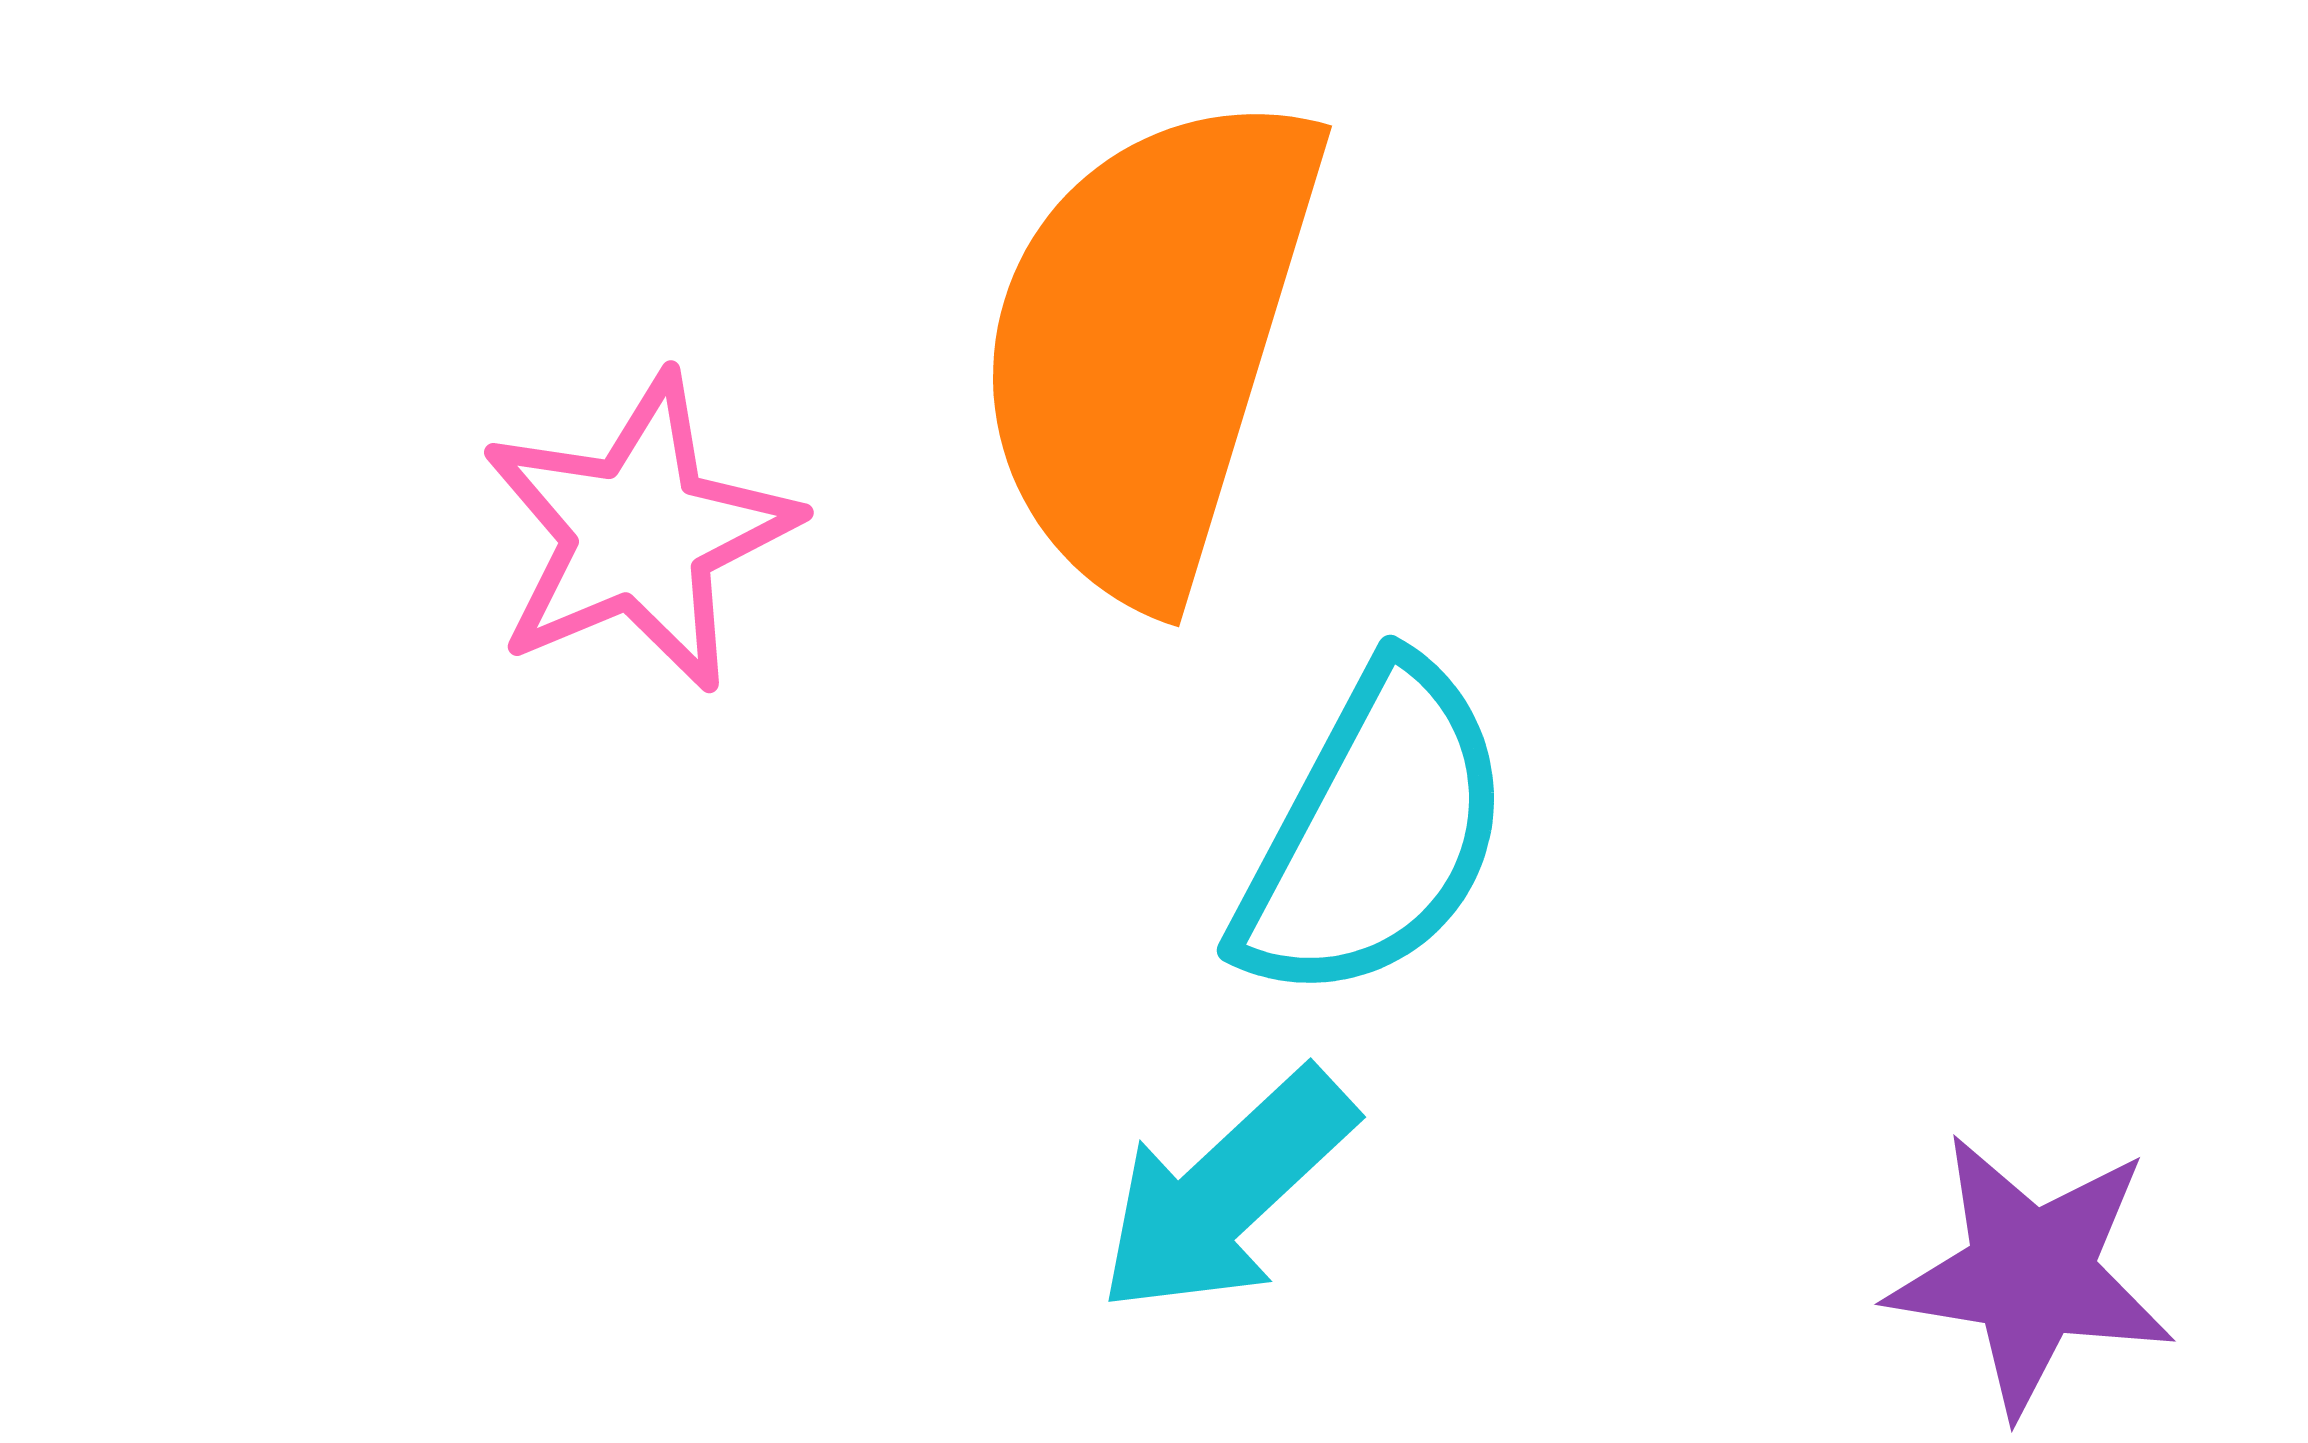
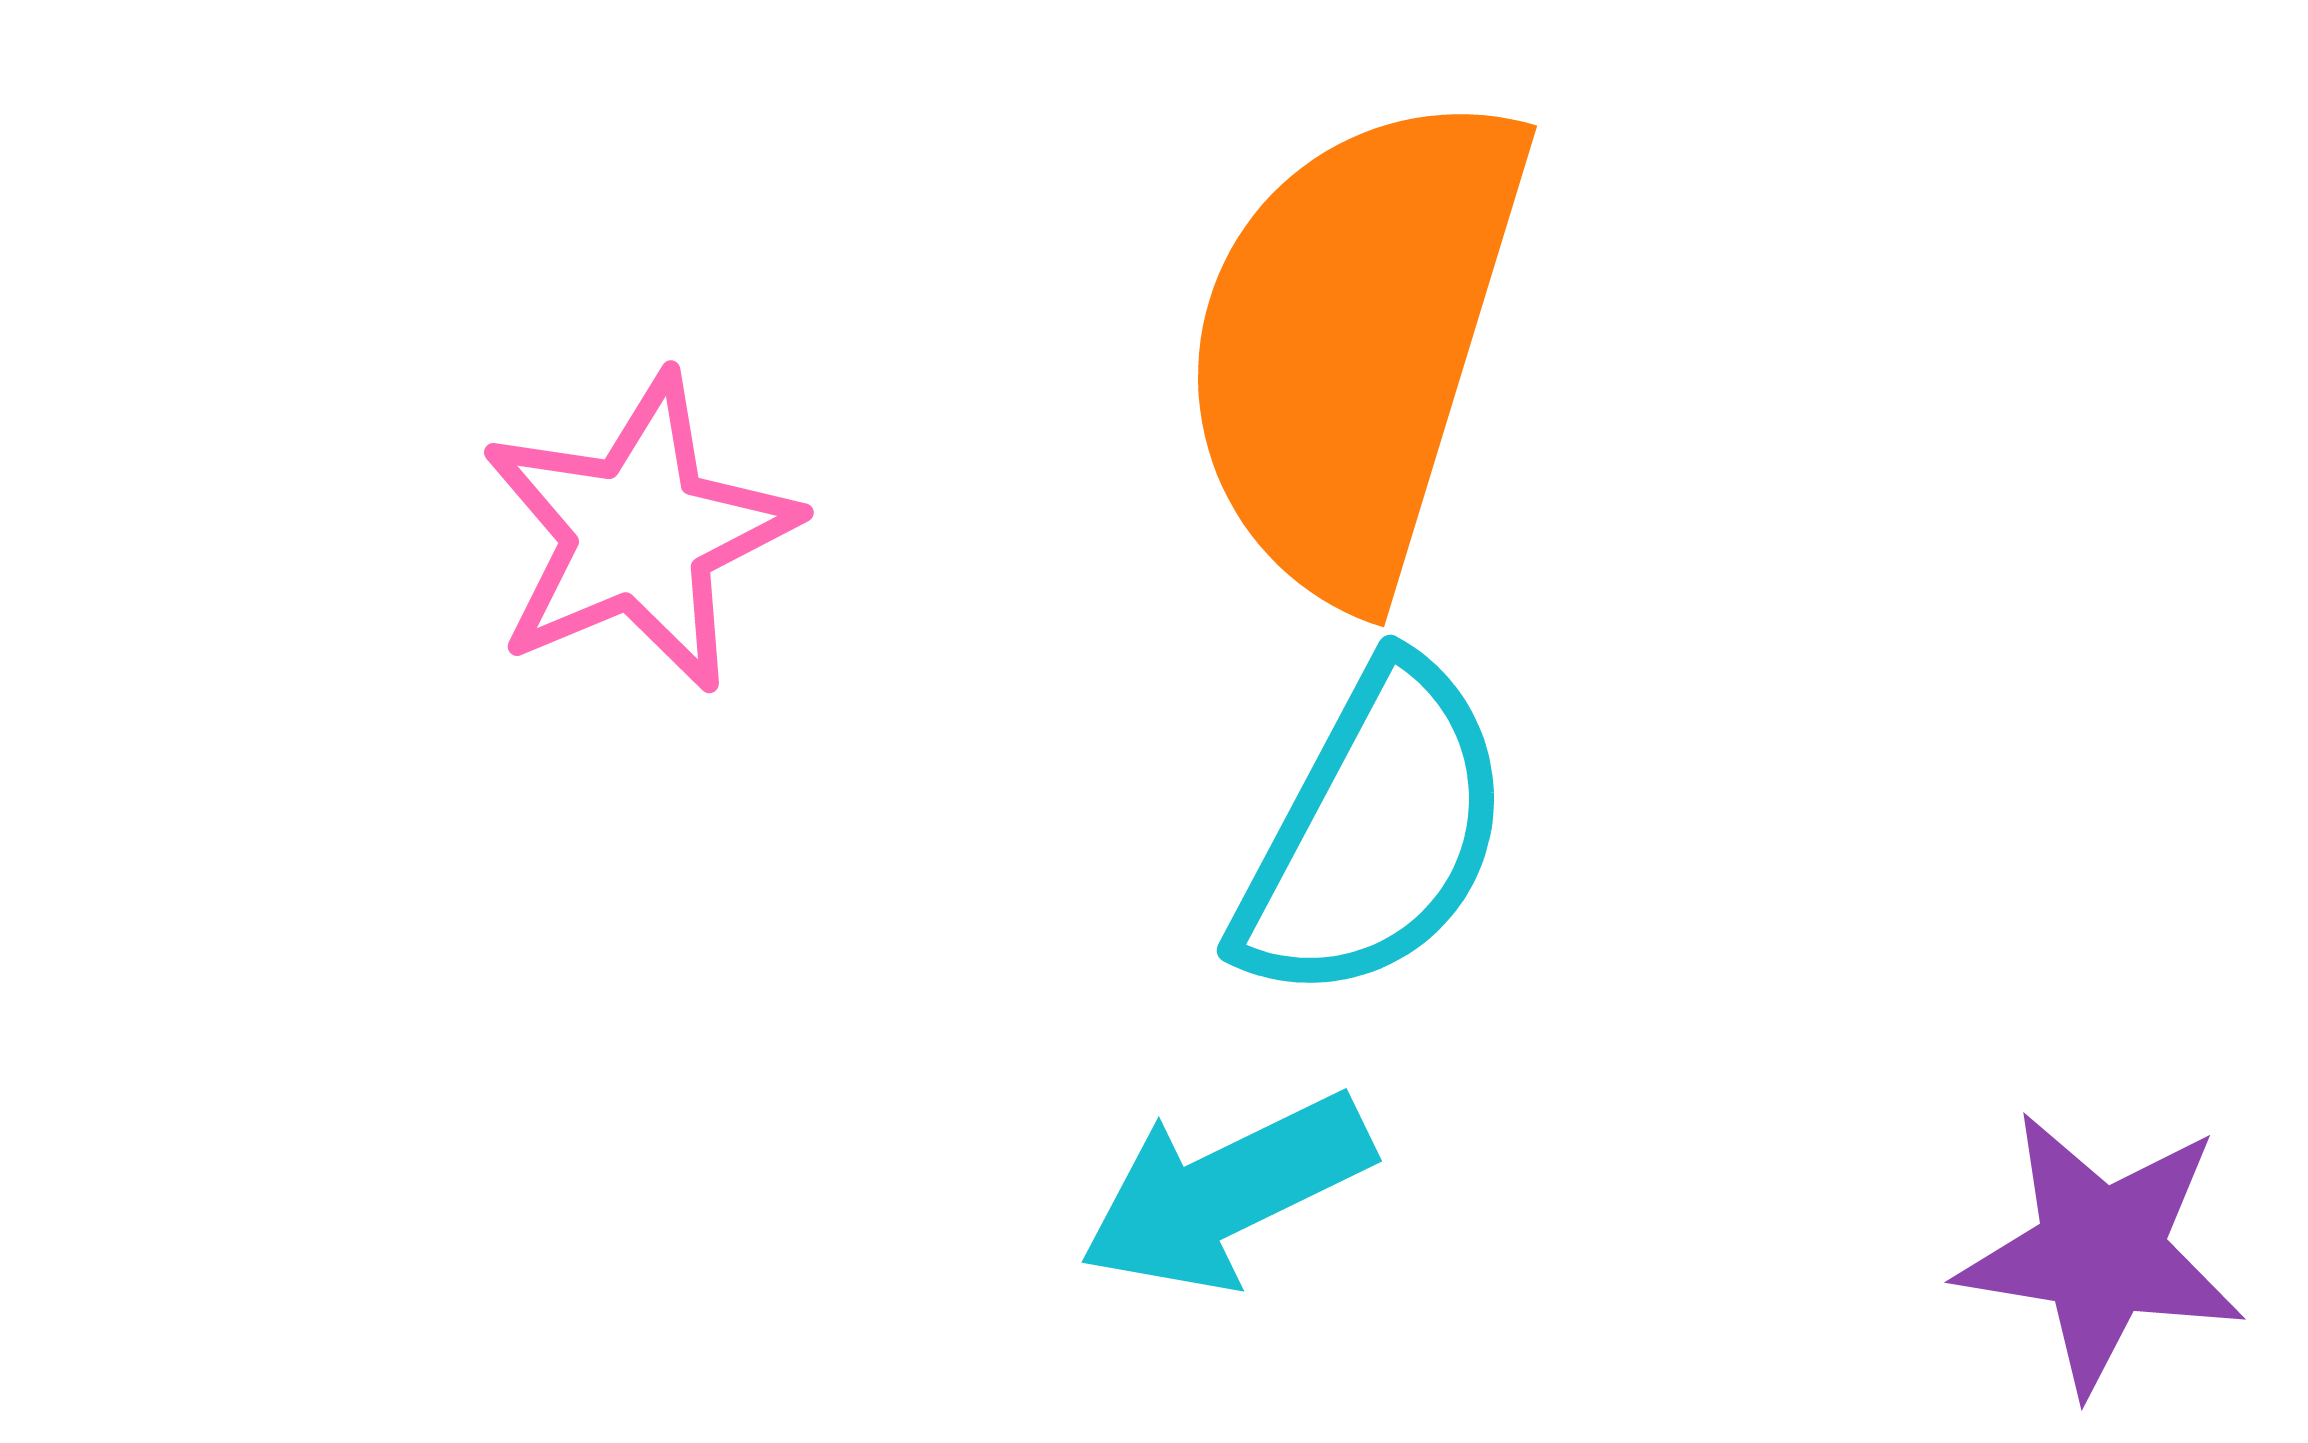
orange semicircle: moved 205 px right
cyan arrow: rotated 17 degrees clockwise
purple star: moved 70 px right, 22 px up
